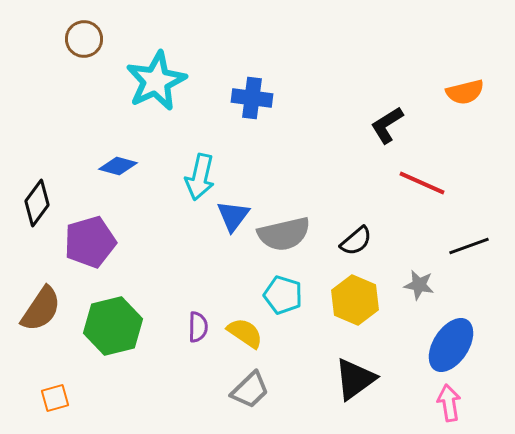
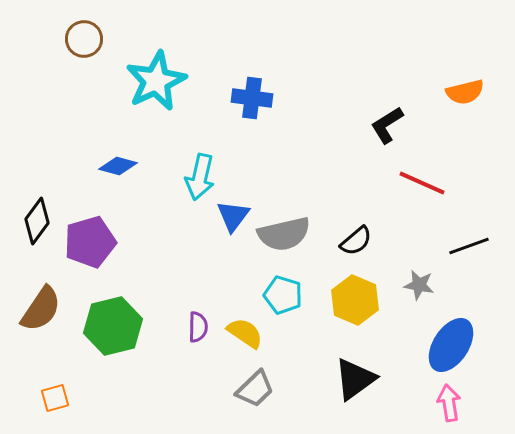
black diamond: moved 18 px down
gray trapezoid: moved 5 px right, 1 px up
